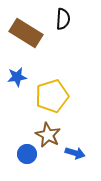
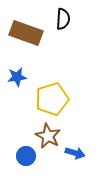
brown rectangle: rotated 12 degrees counterclockwise
yellow pentagon: moved 3 px down
brown star: moved 1 px down
blue circle: moved 1 px left, 2 px down
